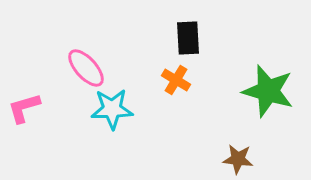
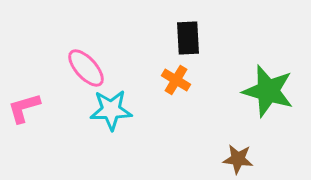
cyan star: moved 1 px left, 1 px down
